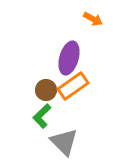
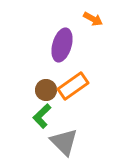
purple ellipse: moved 7 px left, 13 px up
